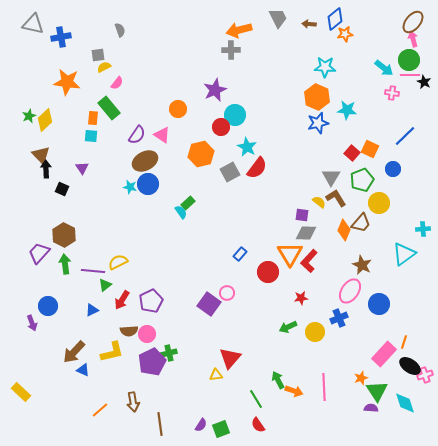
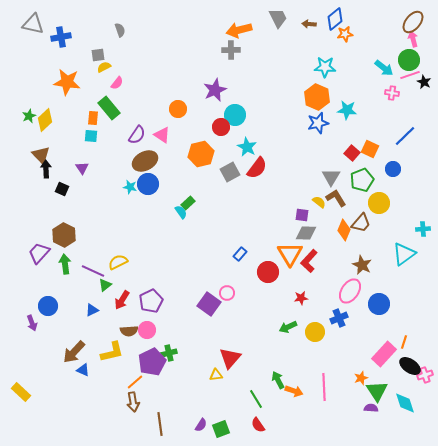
pink line at (410, 75): rotated 18 degrees counterclockwise
purple line at (93, 271): rotated 20 degrees clockwise
pink circle at (147, 334): moved 4 px up
orange line at (100, 410): moved 35 px right, 28 px up
